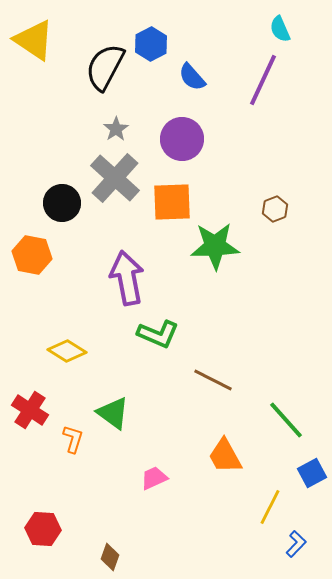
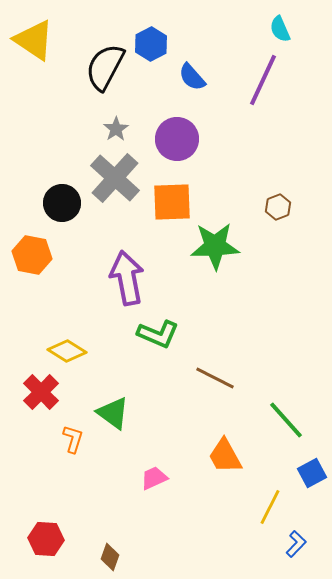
purple circle: moved 5 px left
brown hexagon: moved 3 px right, 2 px up
brown line: moved 2 px right, 2 px up
red cross: moved 11 px right, 18 px up; rotated 12 degrees clockwise
red hexagon: moved 3 px right, 10 px down
